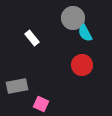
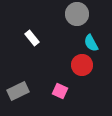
gray circle: moved 4 px right, 4 px up
cyan semicircle: moved 6 px right, 10 px down
gray rectangle: moved 1 px right, 5 px down; rotated 15 degrees counterclockwise
pink square: moved 19 px right, 13 px up
